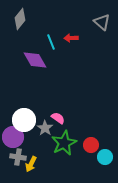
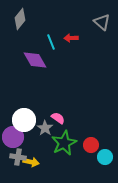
yellow arrow: moved 2 px up; rotated 105 degrees counterclockwise
